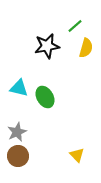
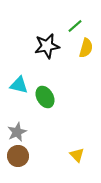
cyan triangle: moved 3 px up
